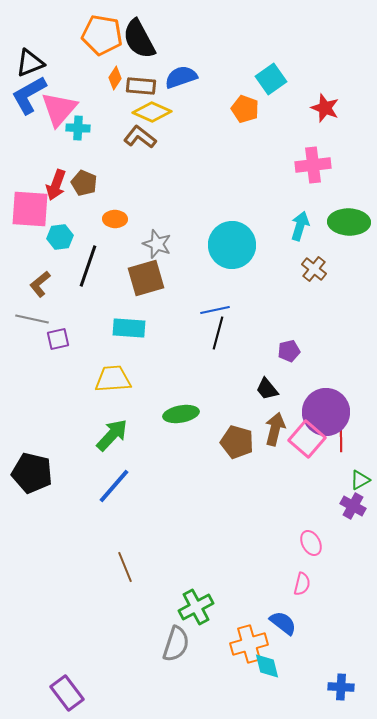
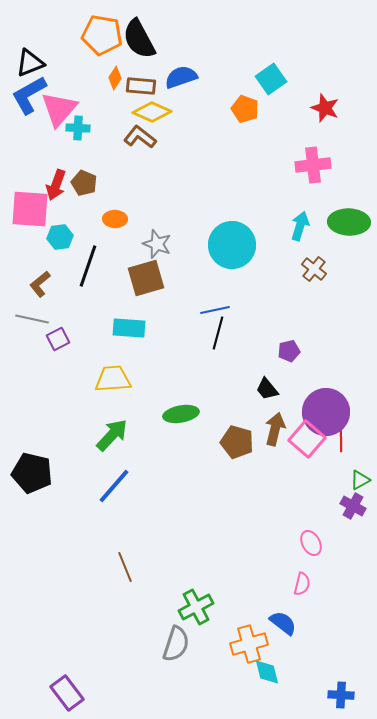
purple square at (58, 339): rotated 15 degrees counterclockwise
cyan diamond at (267, 666): moved 6 px down
blue cross at (341, 687): moved 8 px down
